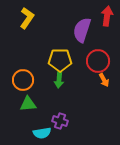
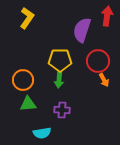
purple cross: moved 2 px right, 11 px up; rotated 14 degrees counterclockwise
